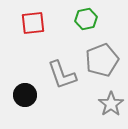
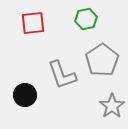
gray pentagon: rotated 12 degrees counterclockwise
gray star: moved 1 px right, 2 px down
